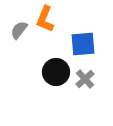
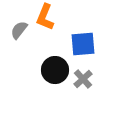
orange L-shape: moved 2 px up
black circle: moved 1 px left, 2 px up
gray cross: moved 2 px left
